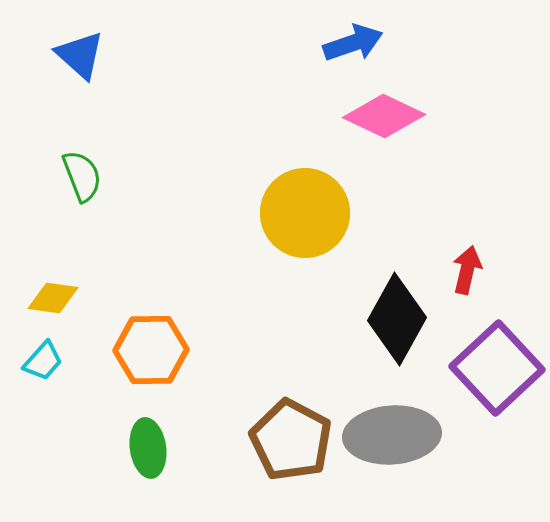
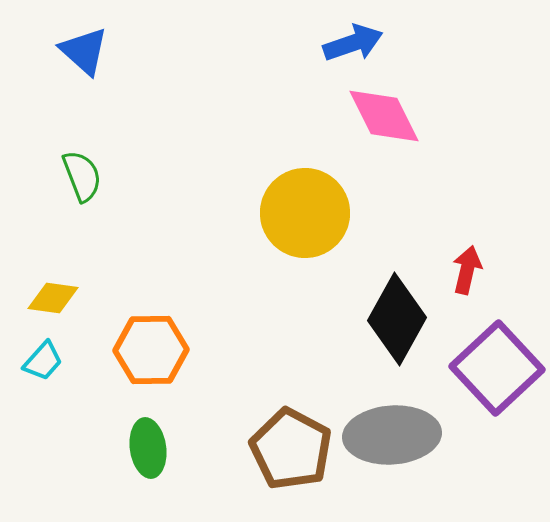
blue triangle: moved 4 px right, 4 px up
pink diamond: rotated 38 degrees clockwise
brown pentagon: moved 9 px down
